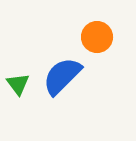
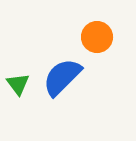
blue semicircle: moved 1 px down
